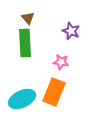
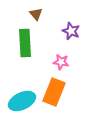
brown triangle: moved 8 px right, 4 px up
cyan ellipse: moved 2 px down
